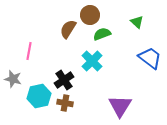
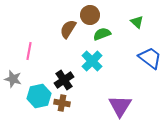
brown cross: moved 3 px left
